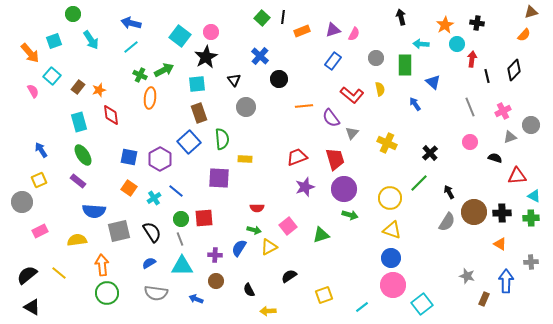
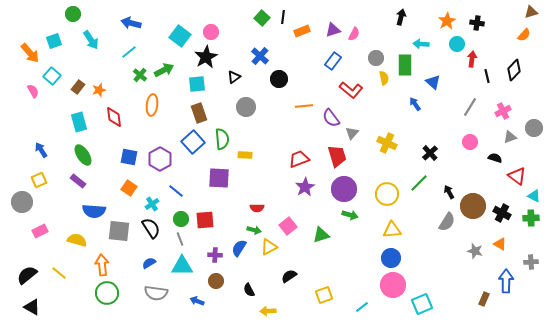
black arrow at (401, 17): rotated 28 degrees clockwise
orange star at (445, 25): moved 2 px right, 4 px up
cyan line at (131, 47): moved 2 px left, 5 px down
green cross at (140, 75): rotated 16 degrees clockwise
black triangle at (234, 80): moved 3 px up; rotated 32 degrees clockwise
yellow semicircle at (380, 89): moved 4 px right, 11 px up
red L-shape at (352, 95): moved 1 px left, 5 px up
orange ellipse at (150, 98): moved 2 px right, 7 px down
gray line at (470, 107): rotated 54 degrees clockwise
red diamond at (111, 115): moved 3 px right, 2 px down
gray circle at (531, 125): moved 3 px right, 3 px down
blue square at (189, 142): moved 4 px right
red trapezoid at (297, 157): moved 2 px right, 2 px down
yellow rectangle at (245, 159): moved 4 px up
red trapezoid at (335, 159): moved 2 px right, 3 px up
red triangle at (517, 176): rotated 42 degrees clockwise
purple star at (305, 187): rotated 12 degrees counterclockwise
cyan cross at (154, 198): moved 2 px left, 6 px down
yellow circle at (390, 198): moved 3 px left, 4 px up
brown circle at (474, 212): moved 1 px left, 6 px up
black cross at (502, 213): rotated 30 degrees clockwise
red square at (204, 218): moved 1 px right, 2 px down
yellow triangle at (392, 230): rotated 24 degrees counterclockwise
gray square at (119, 231): rotated 20 degrees clockwise
black semicircle at (152, 232): moved 1 px left, 4 px up
yellow semicircle at (77, 240): rotated 24 degrees clockwise
gray star at (467, 276): moved 8 px right, 25 px up
blue arrow at (196, 299): moved 1 px right, 2 px down
cyan square at (422, 304): rotated 15 degrees clockwise
